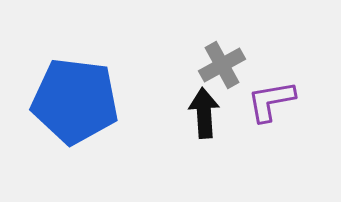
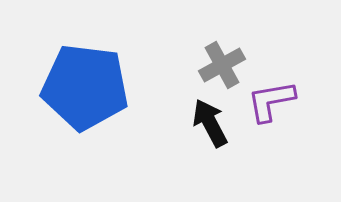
blue pentagon: moved 10 px right, 14 px up
black arrow: moved 6 px right, 10 px down; rotated 24 degrees counterclockwise
